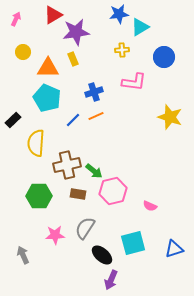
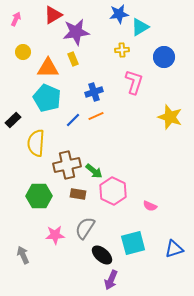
pink L-shape: rotated 80 degrees counterclockwise
pink hexagon: rotated 20 degrees counterclockwise
